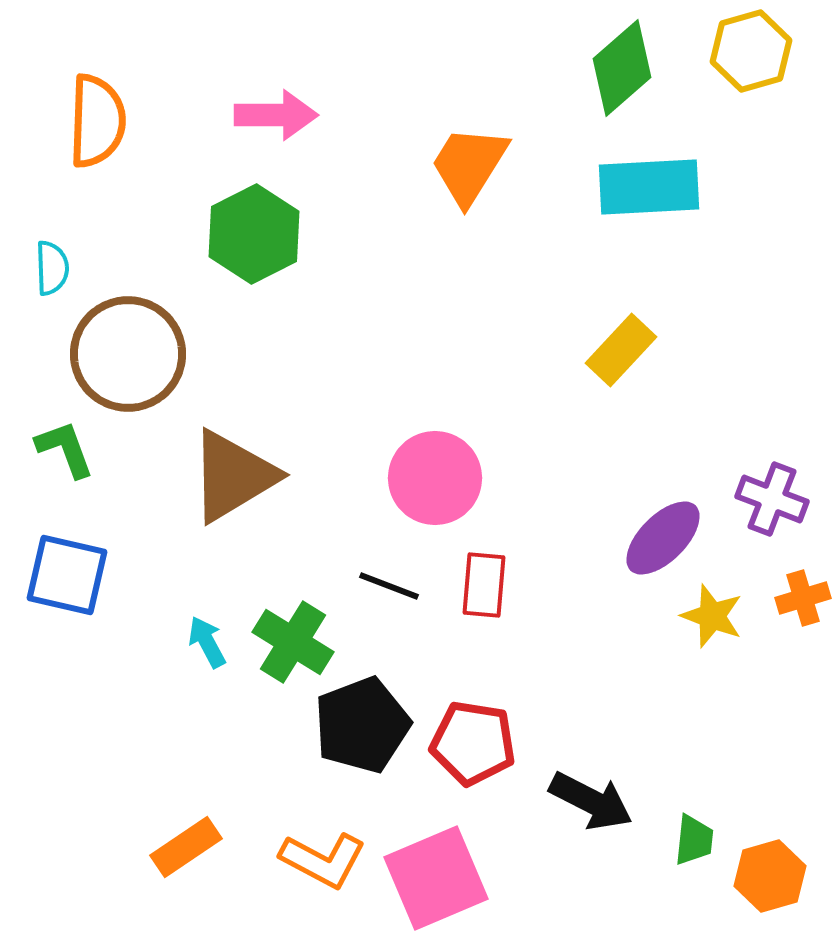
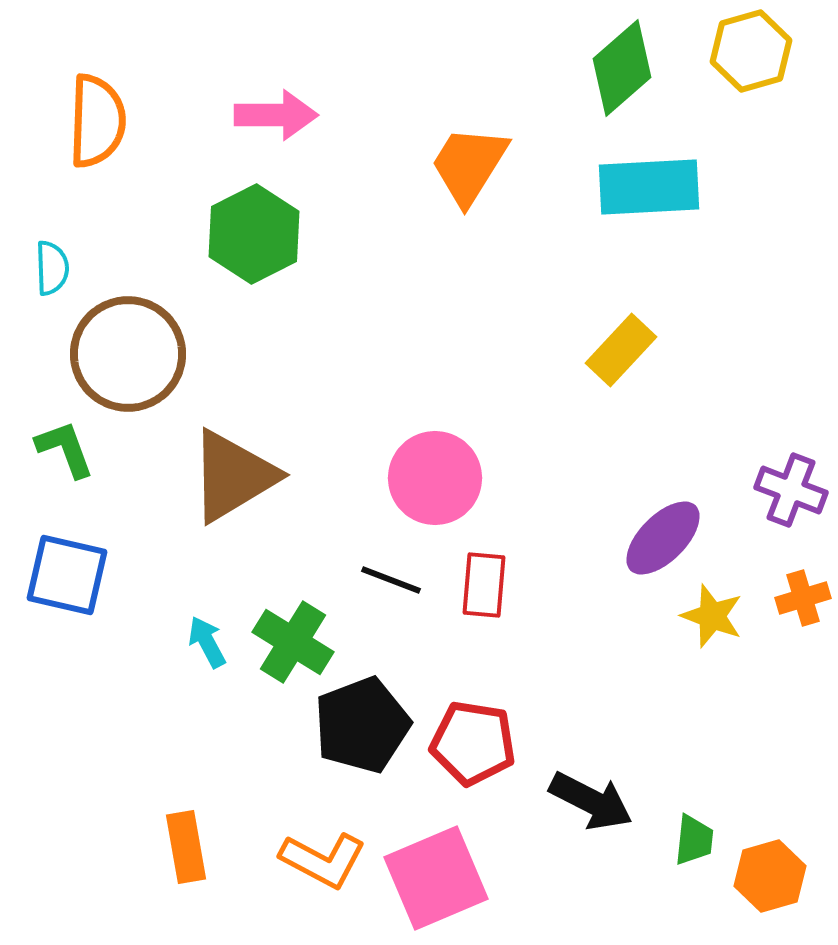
purple cross: moved 19 px right, 9 px up
black line: moved 2 px right, 6 px up
orange rectangle: rotated 66 degrees counterclockwise
